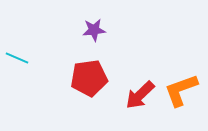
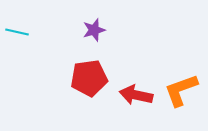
purple star: rotated 10 degrees counterclockwise
cyan line: moved 26 px up; rotated 10 degrees counterclockwise
red arrow: moved 4 px left; rotated 56 degrees clockwise
